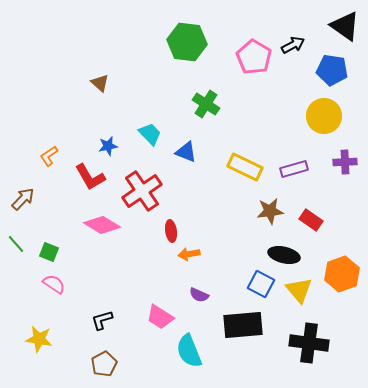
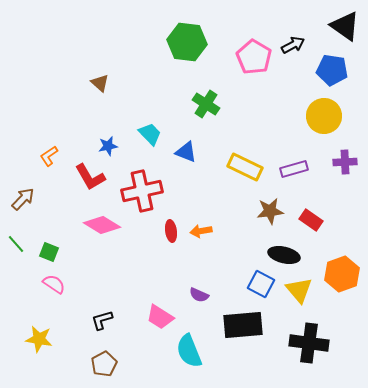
red cross: rotated 21 degrees clockwise
orange arrow: moved 12 px right, 23 px up
